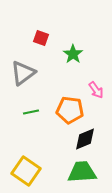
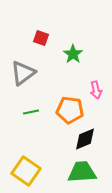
pink arrow: rotated 24 degrees clockwise
